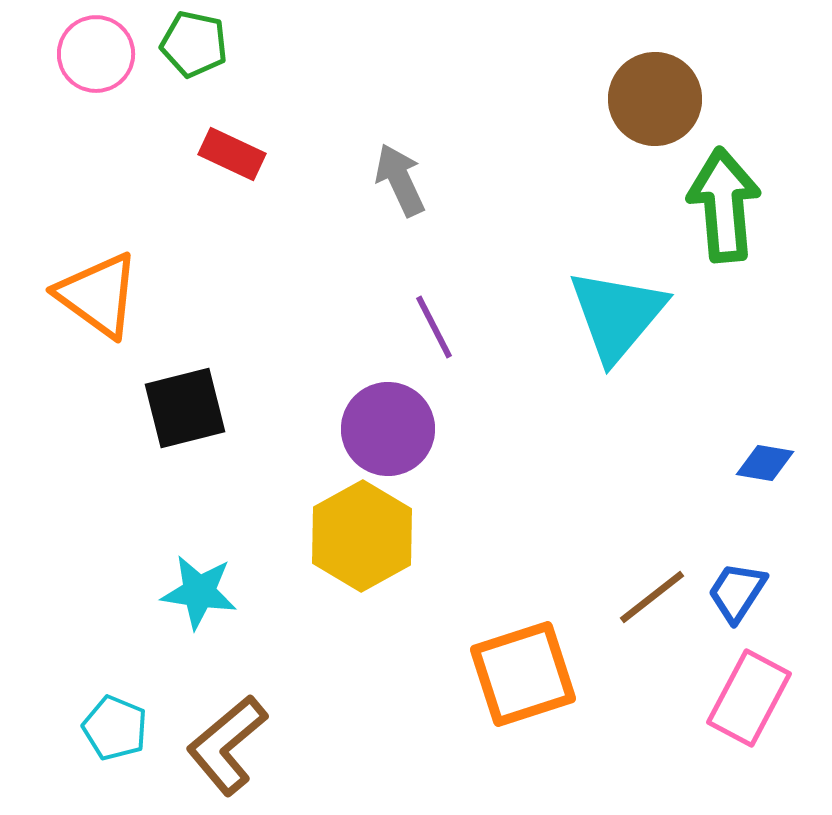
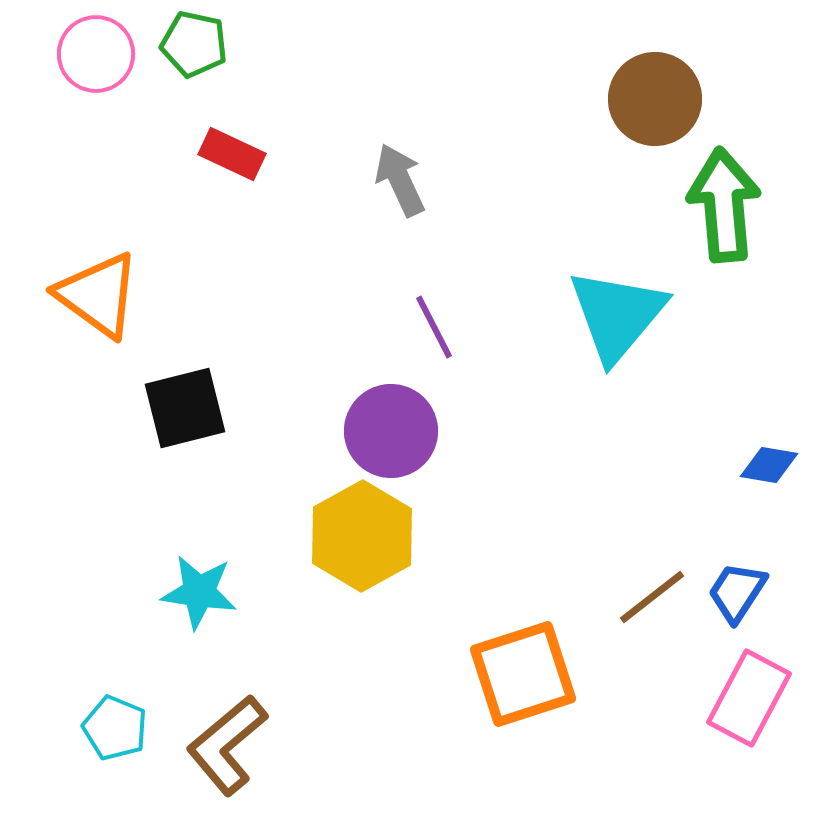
purple circle: moved 3 px right, 2 px down
blue diamond: moved 4 px right, 2 px down
